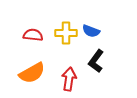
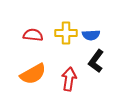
blue semicircle: moved 4 px down; rotated 24 degrees counterclockwise
orange semicircle: moved 1 px right, 1 px down
